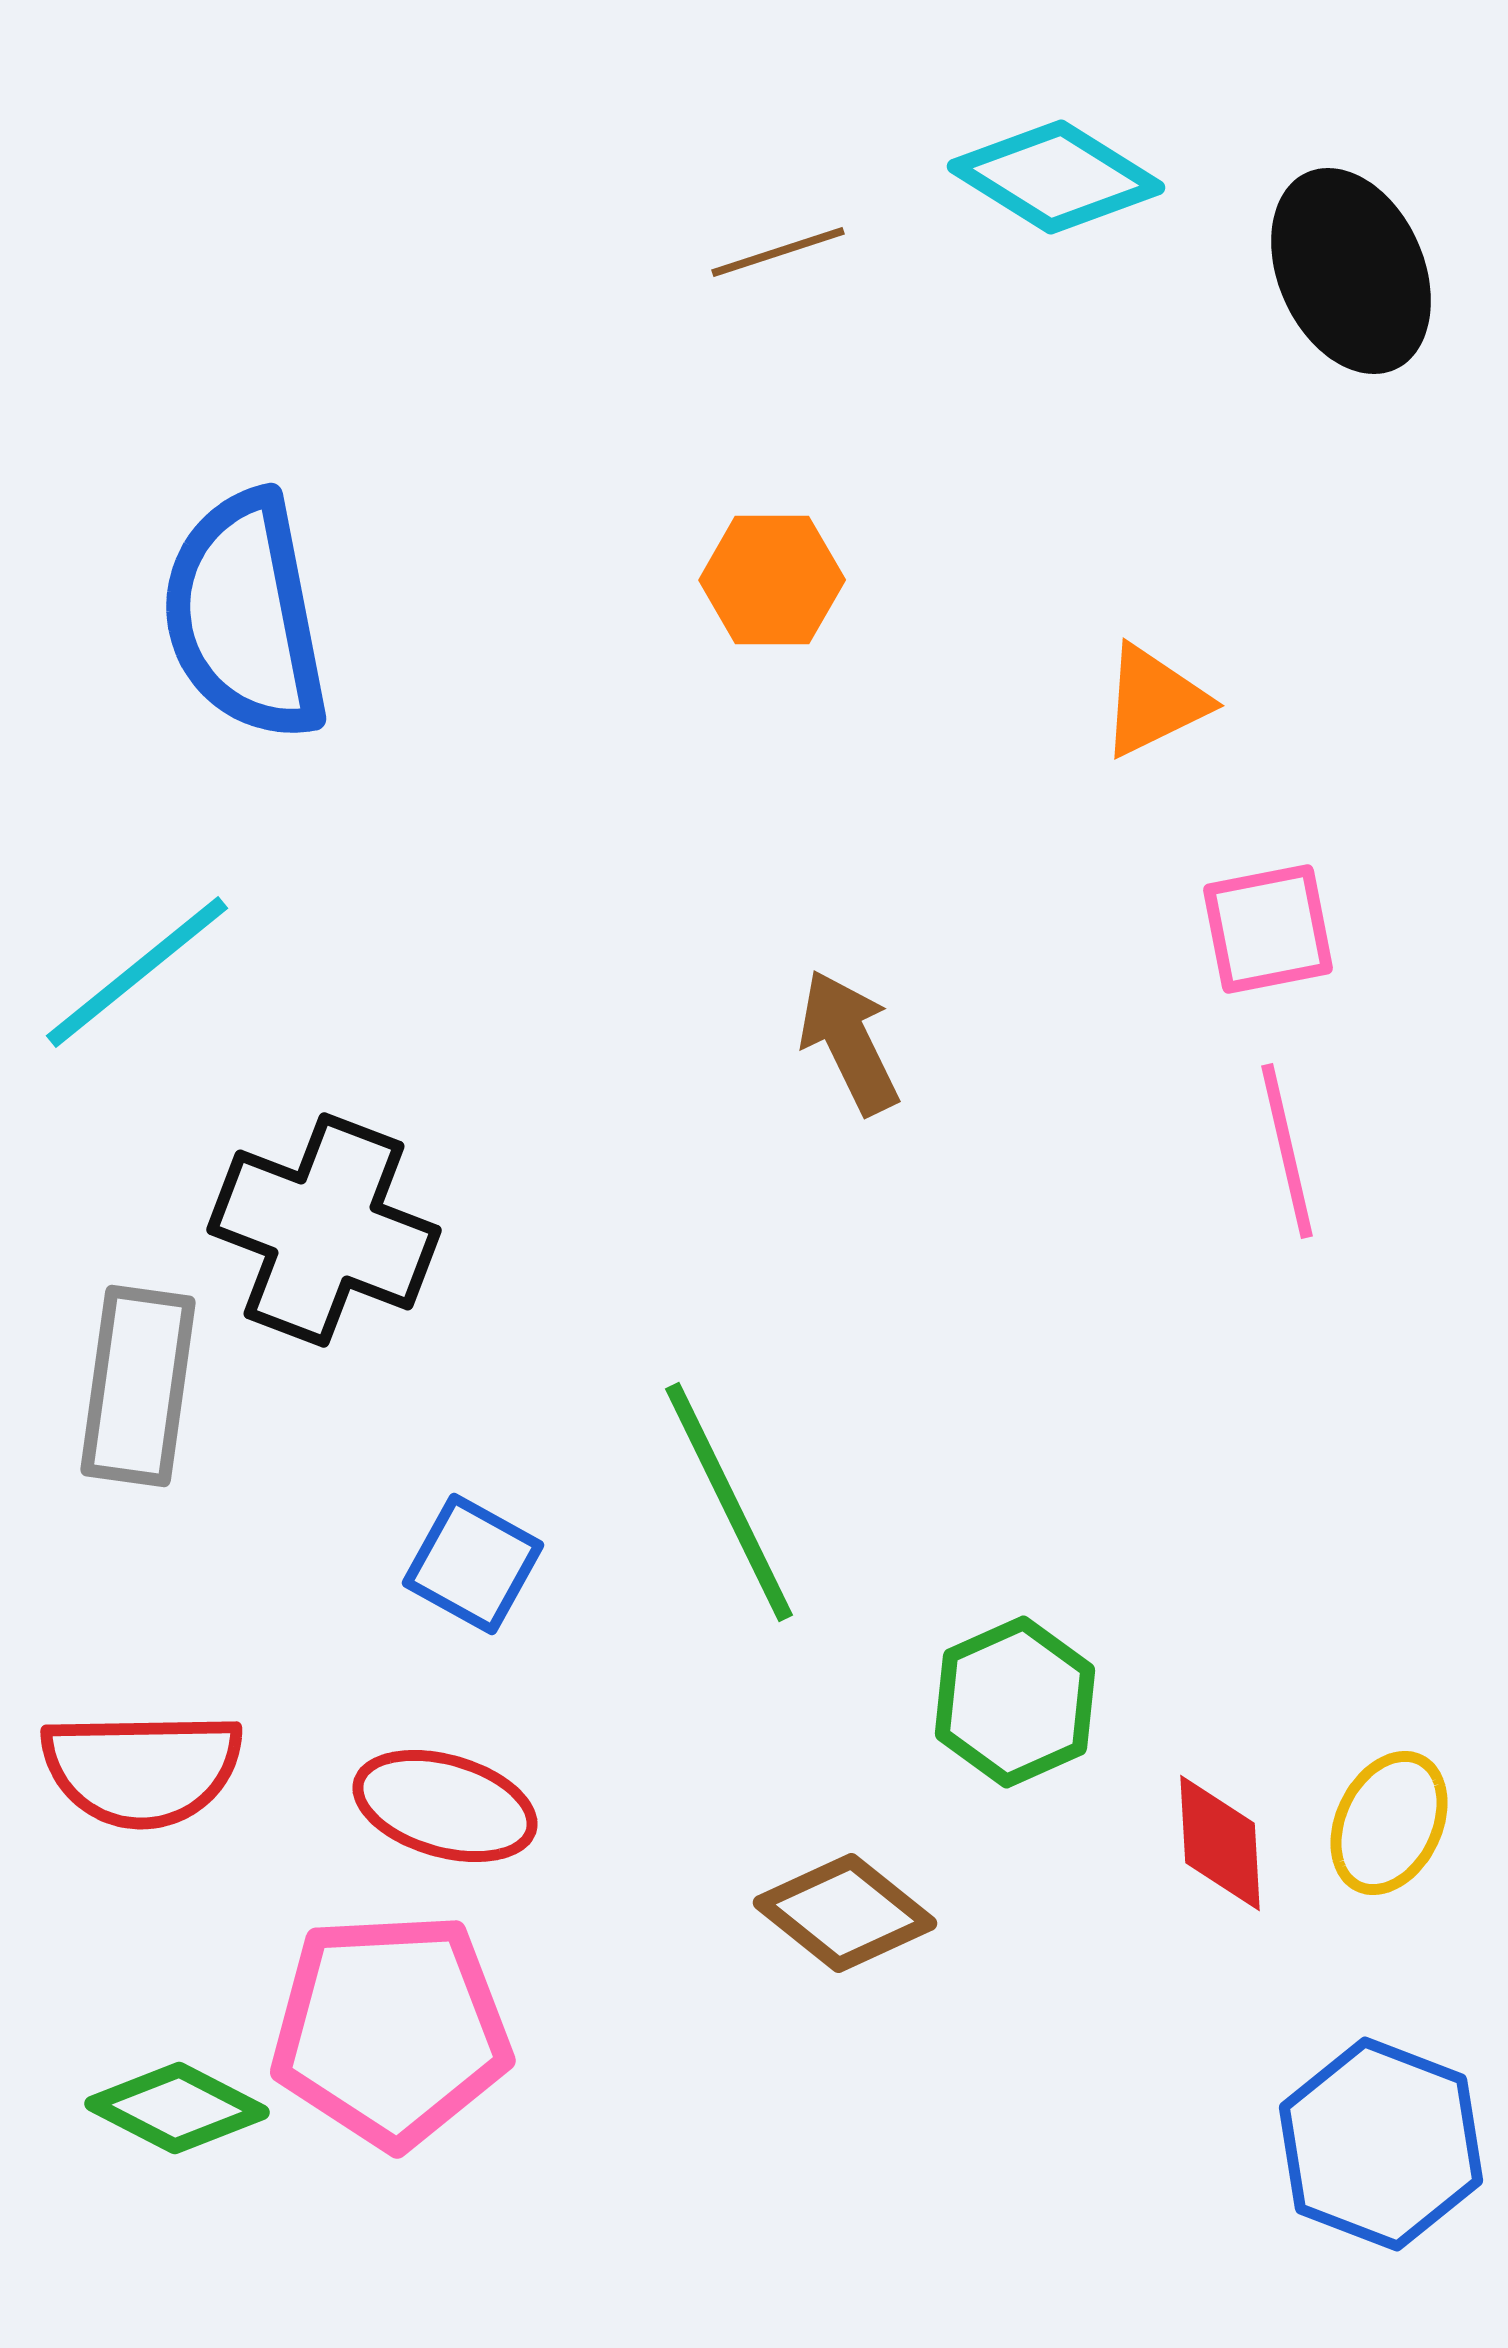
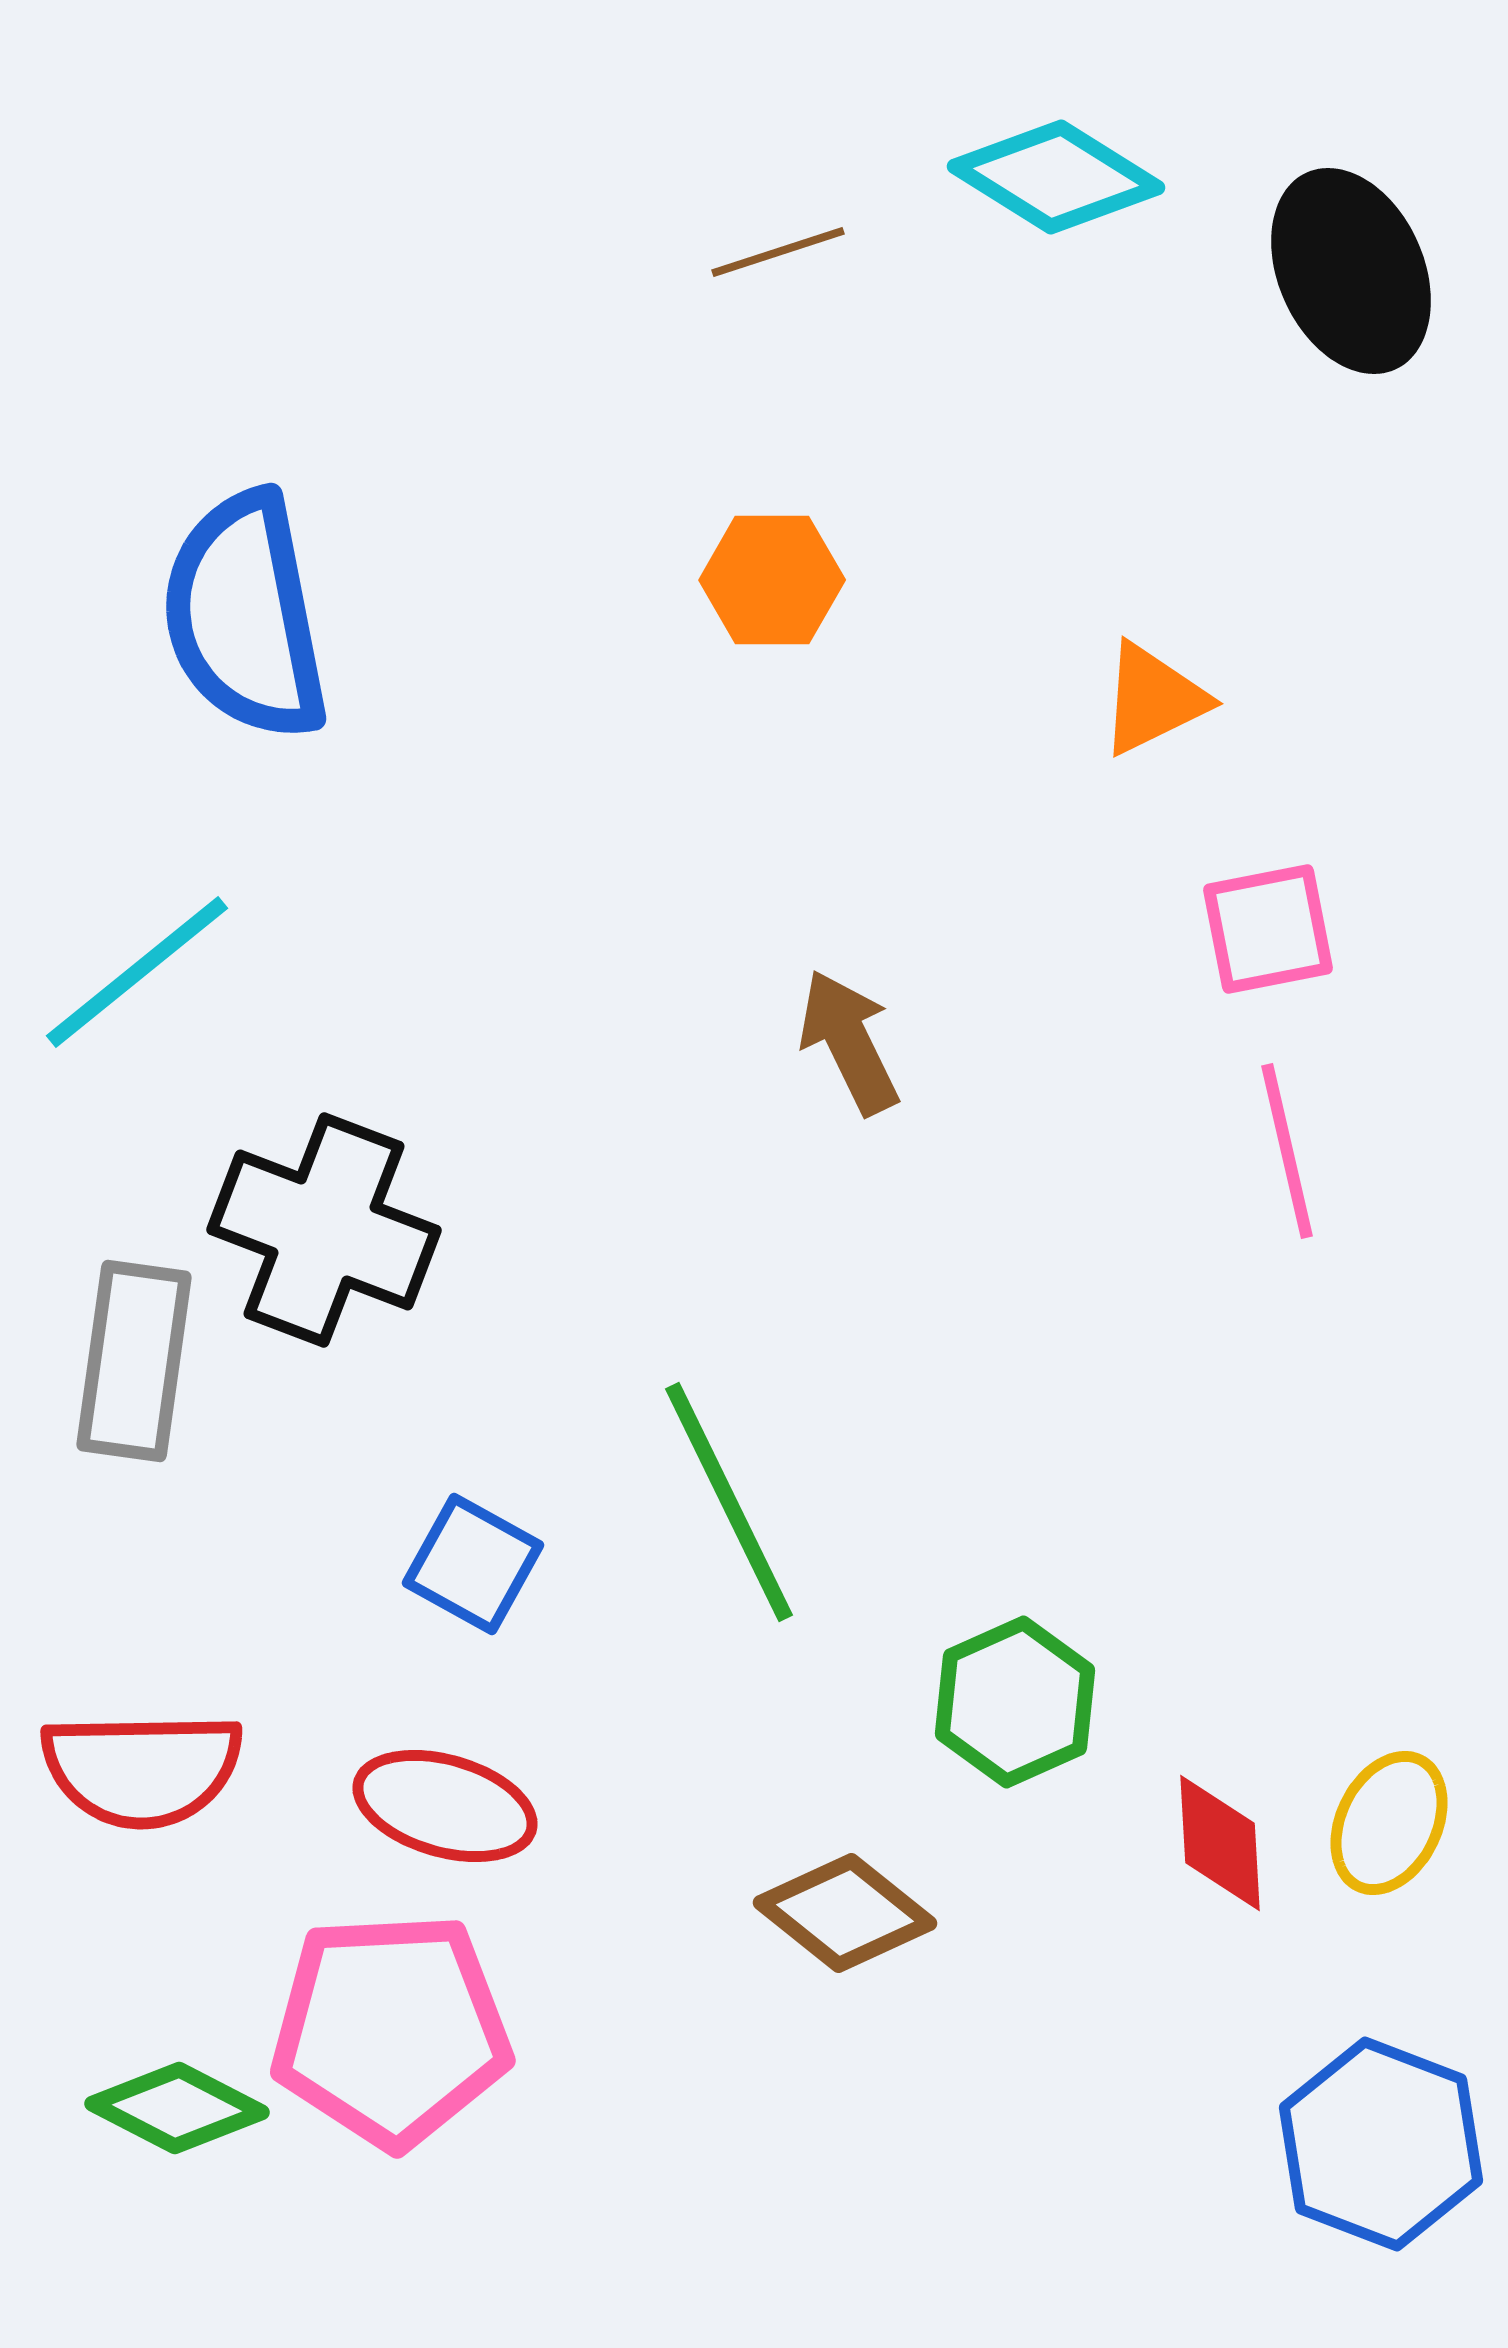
orange triangle: moved 1 px left, 2 px up
gray rectangle: moved 4 px left, 25 px up
